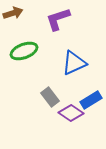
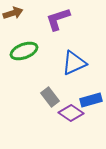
blue rectangle: rotated 15 degrees clockwise
